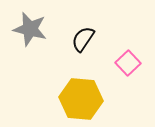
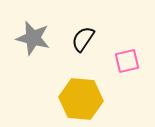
gray star: moved 3 px right, 9 px down
pink square: moved 1 px left, 2 px up; rotated 30 degrees clockwise
